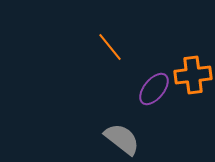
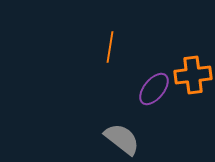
orange line: rotated 48 degrees clockwise
